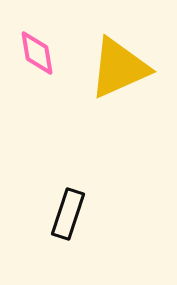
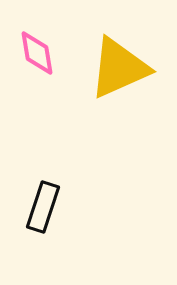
black rectangle: moved 25 px left, 7 px up
